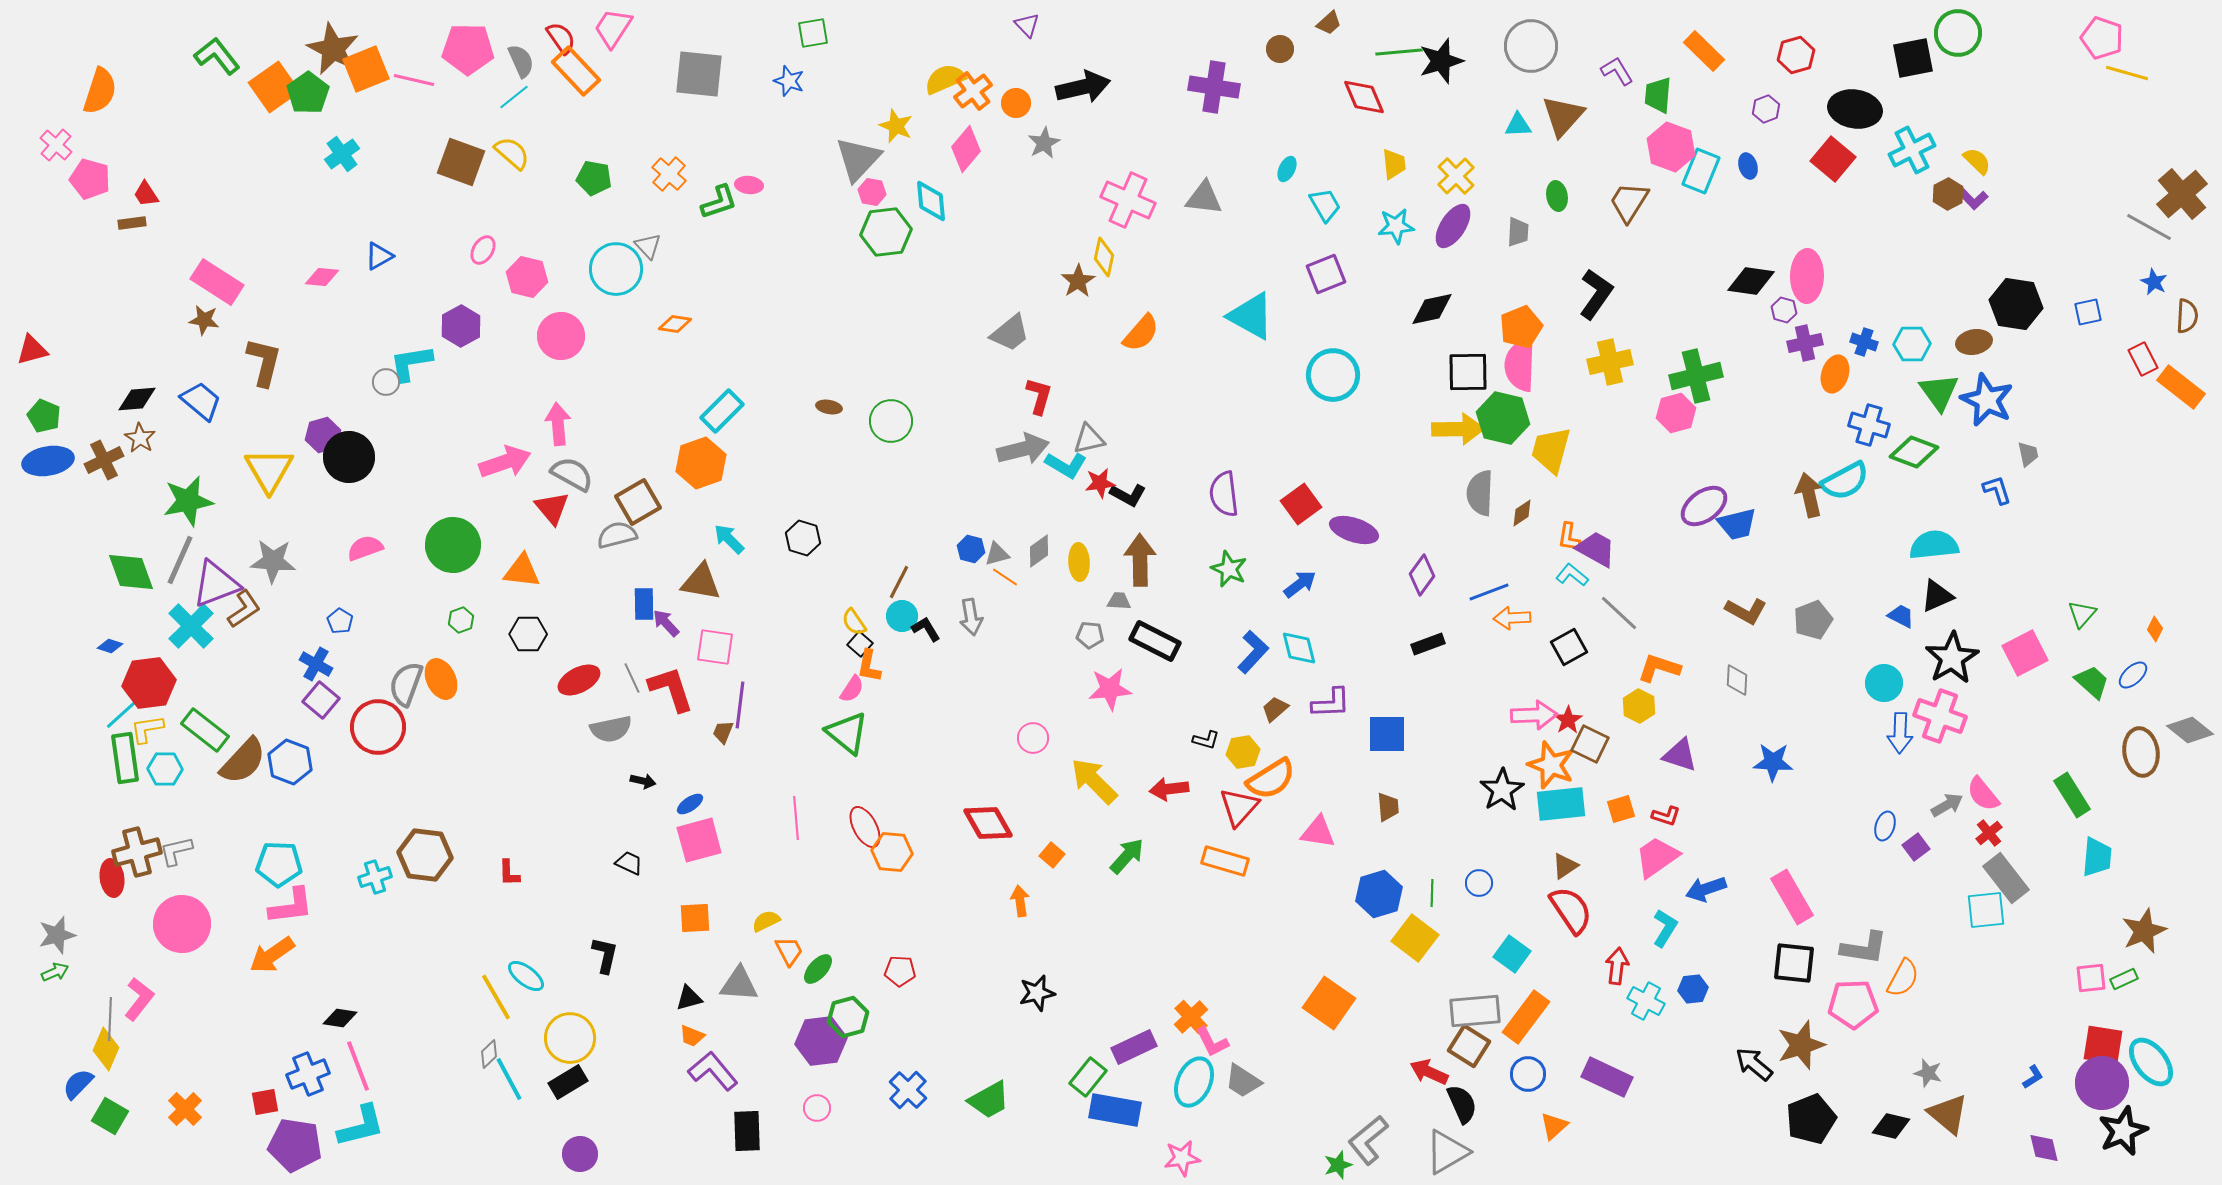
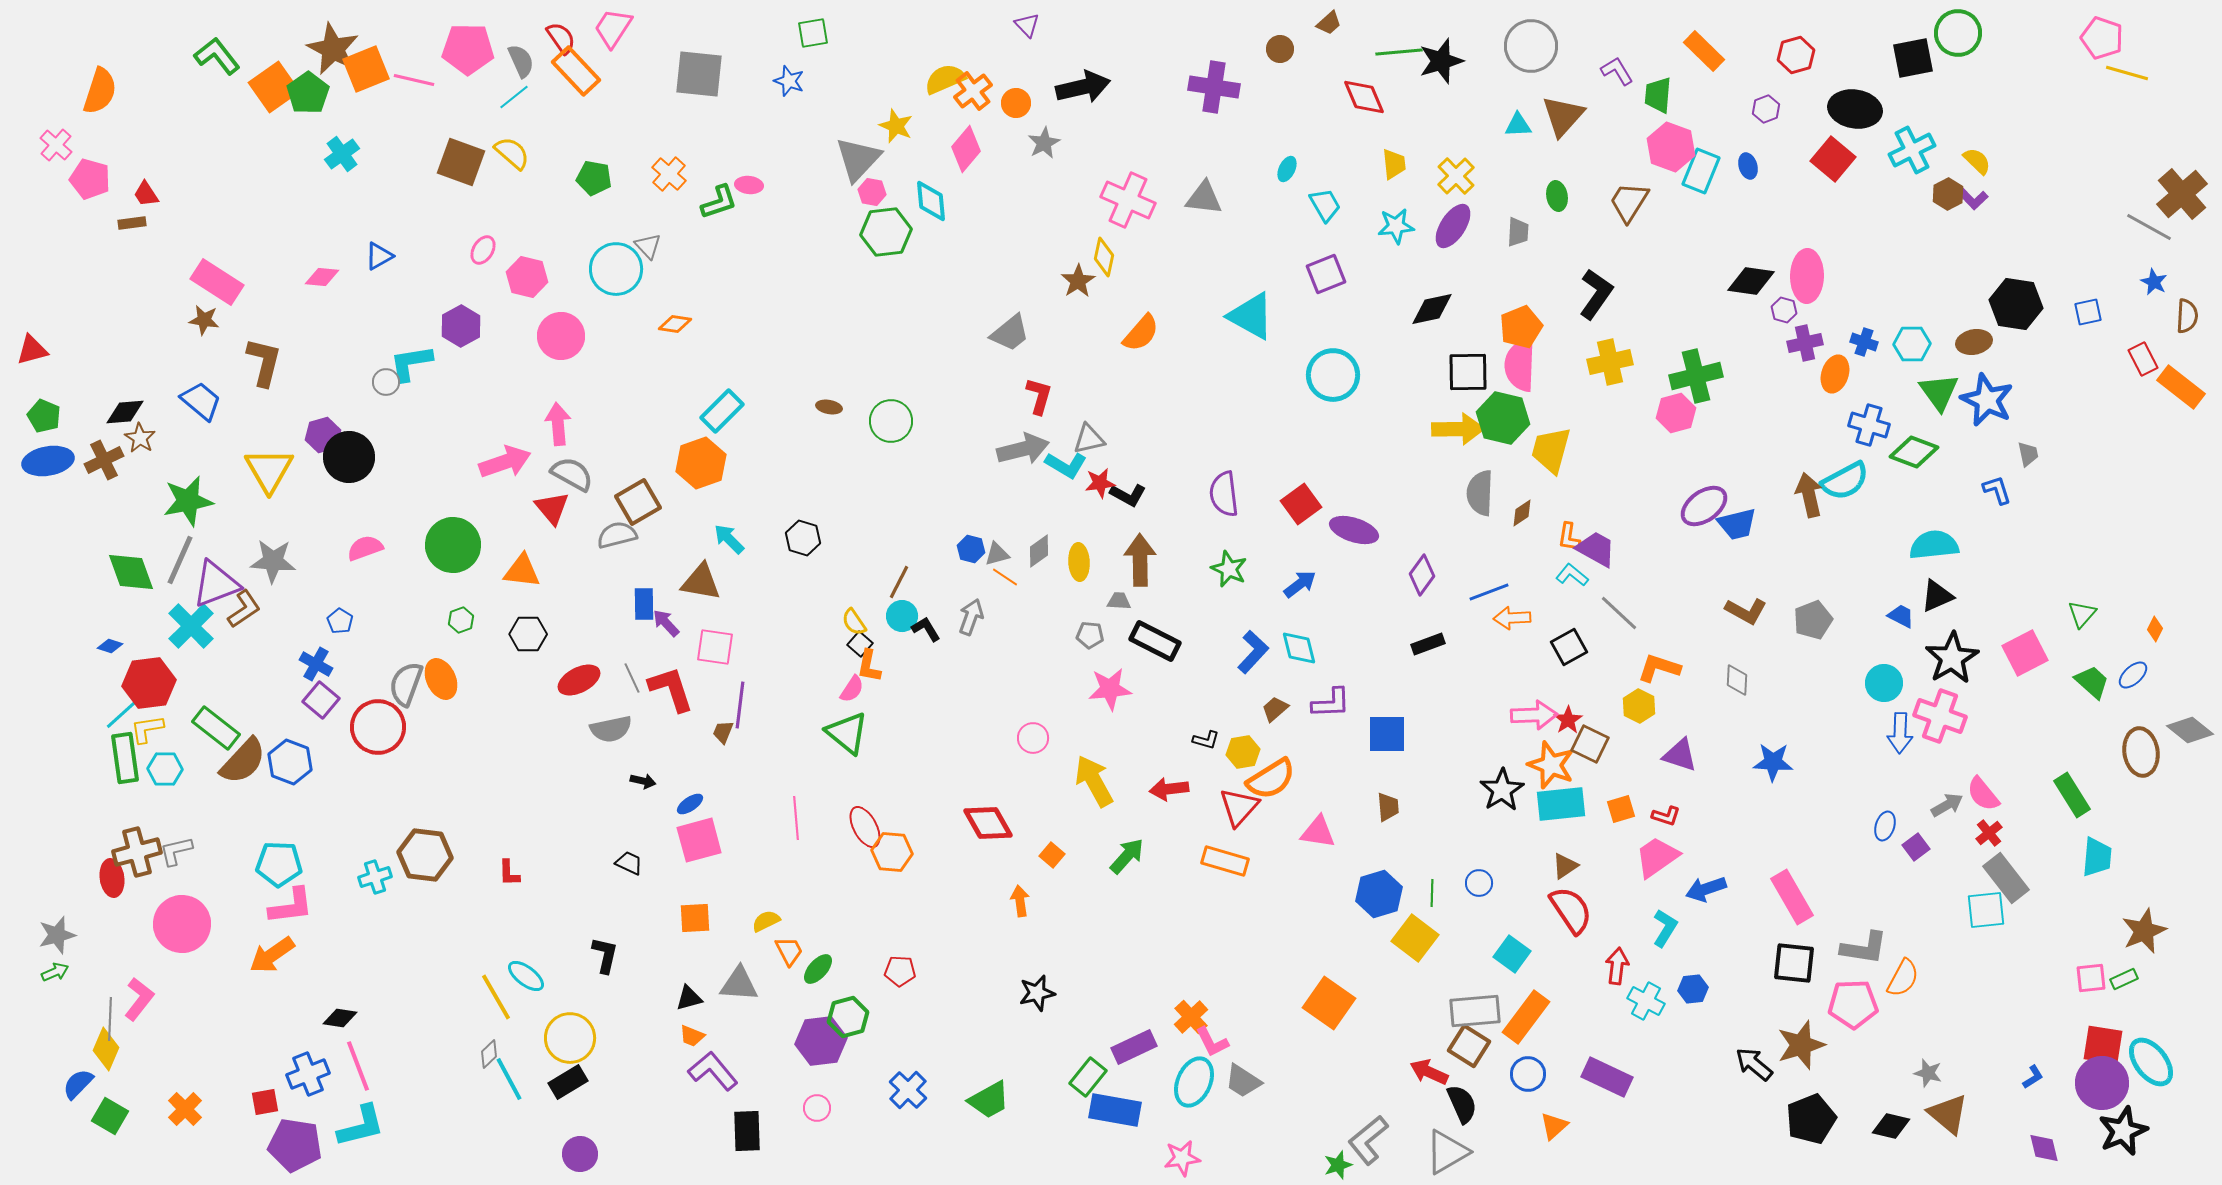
black diamond at (137, 399): moved 12 px left, 13 px down
gray arrow at (971, 617): rotated 150 degrees counterclockwise
green rectangle at (205, 730): moved 11 px right, 2 px up
yellow arrow at (1094, 781): rotated 16 degrees clockwise
